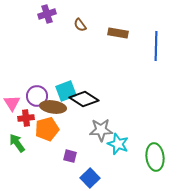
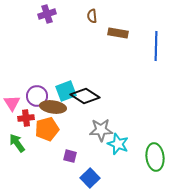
brown semicircle: moved 12 px right, 9 px up; rotated 32 degrees clockwise
black diamond: moved 1 px right, 3 px up
